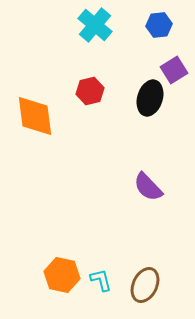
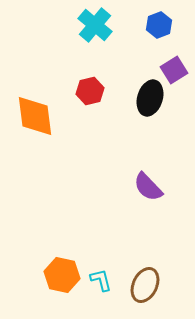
blue hexagon: rotated 15 degrees counterclockwise
